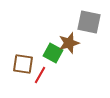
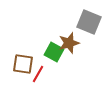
gray square: rotated 10 degrees clockwise
green square: moved 1 px right, 1 px up
red line: moved 2 px left, 1 px up
